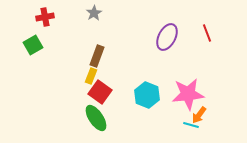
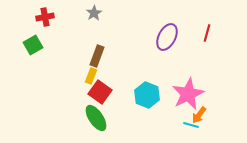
red line: rotated 36 degrees clockwise
pink star: rotated 20 degrees counterclockwise
